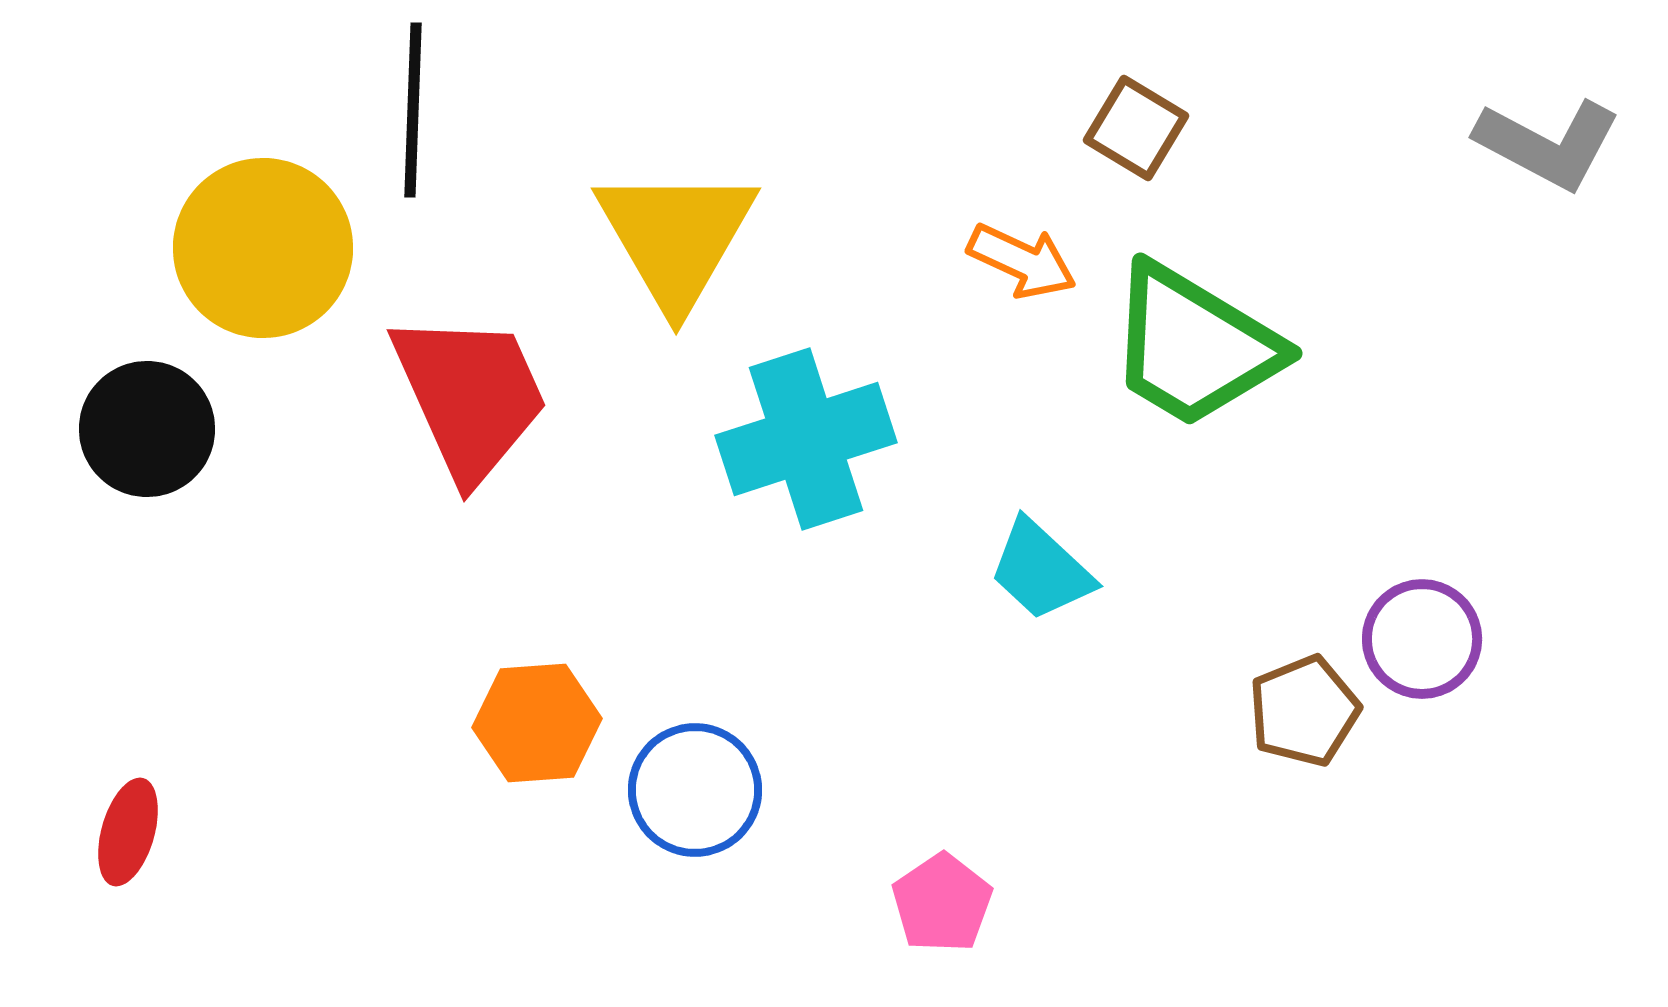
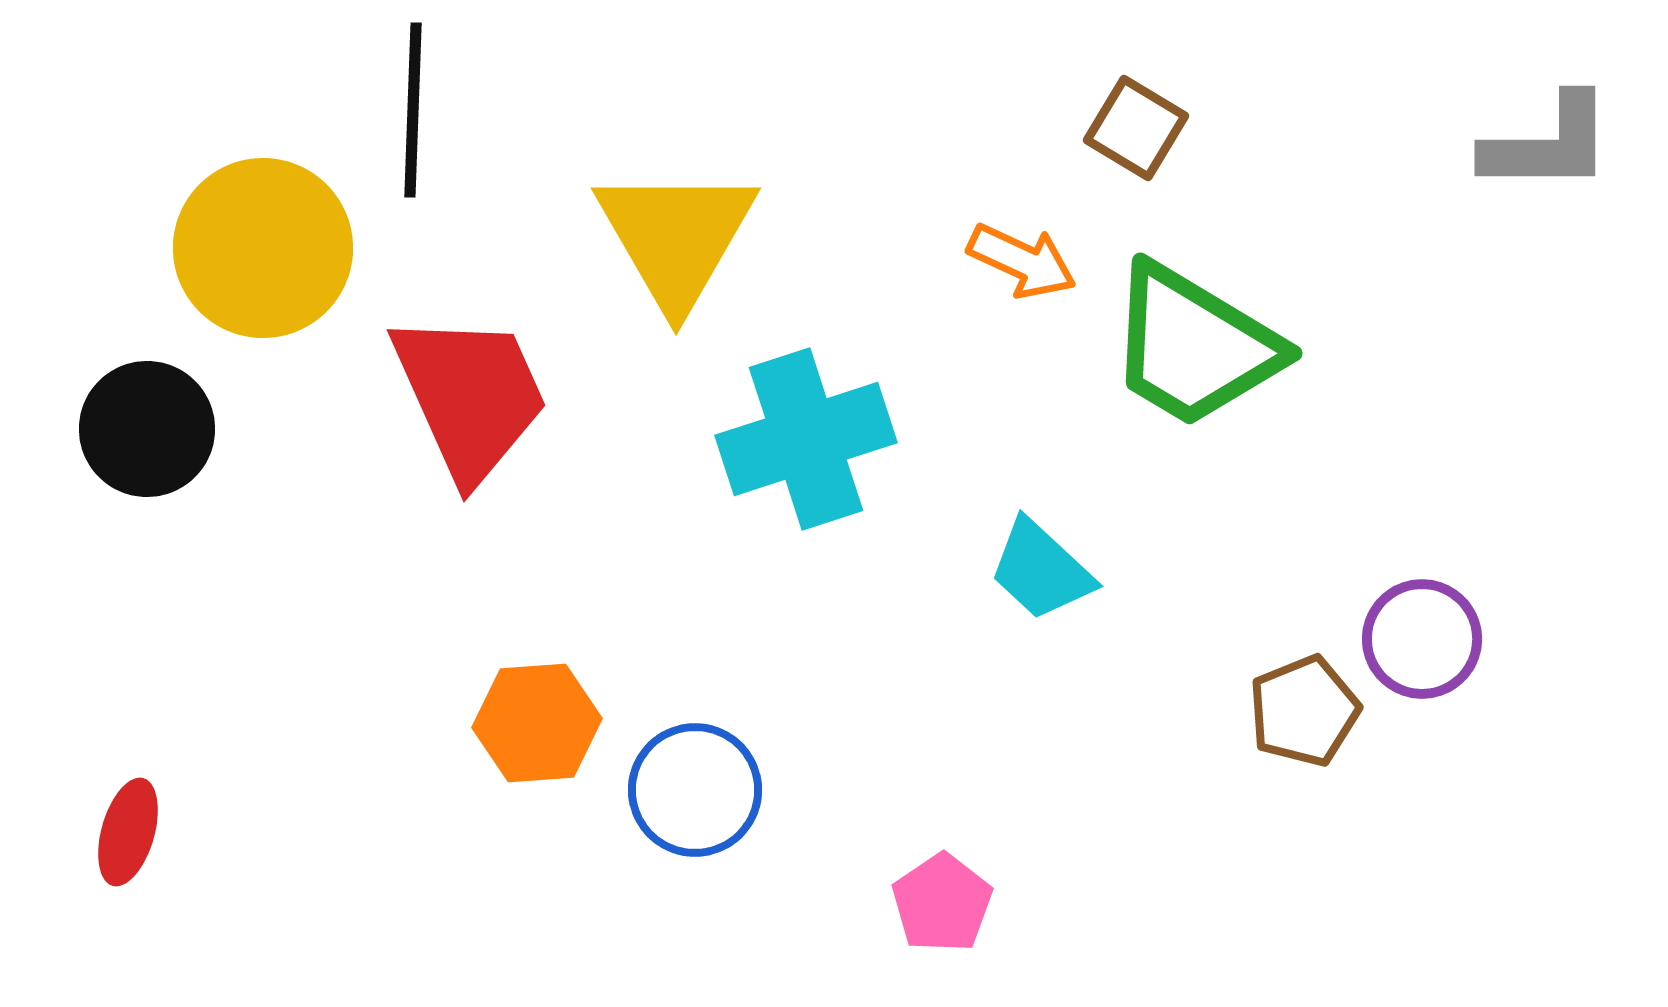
gray L-shape: rotated 28 degrees counterclockwise
